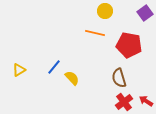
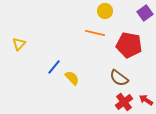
yellow triangle: moved 26 px up; rotated 16 degrees counterclockwise
brown semicircle: rotated 36 degrees counterclockwise
red arrow: moved 1 px up
